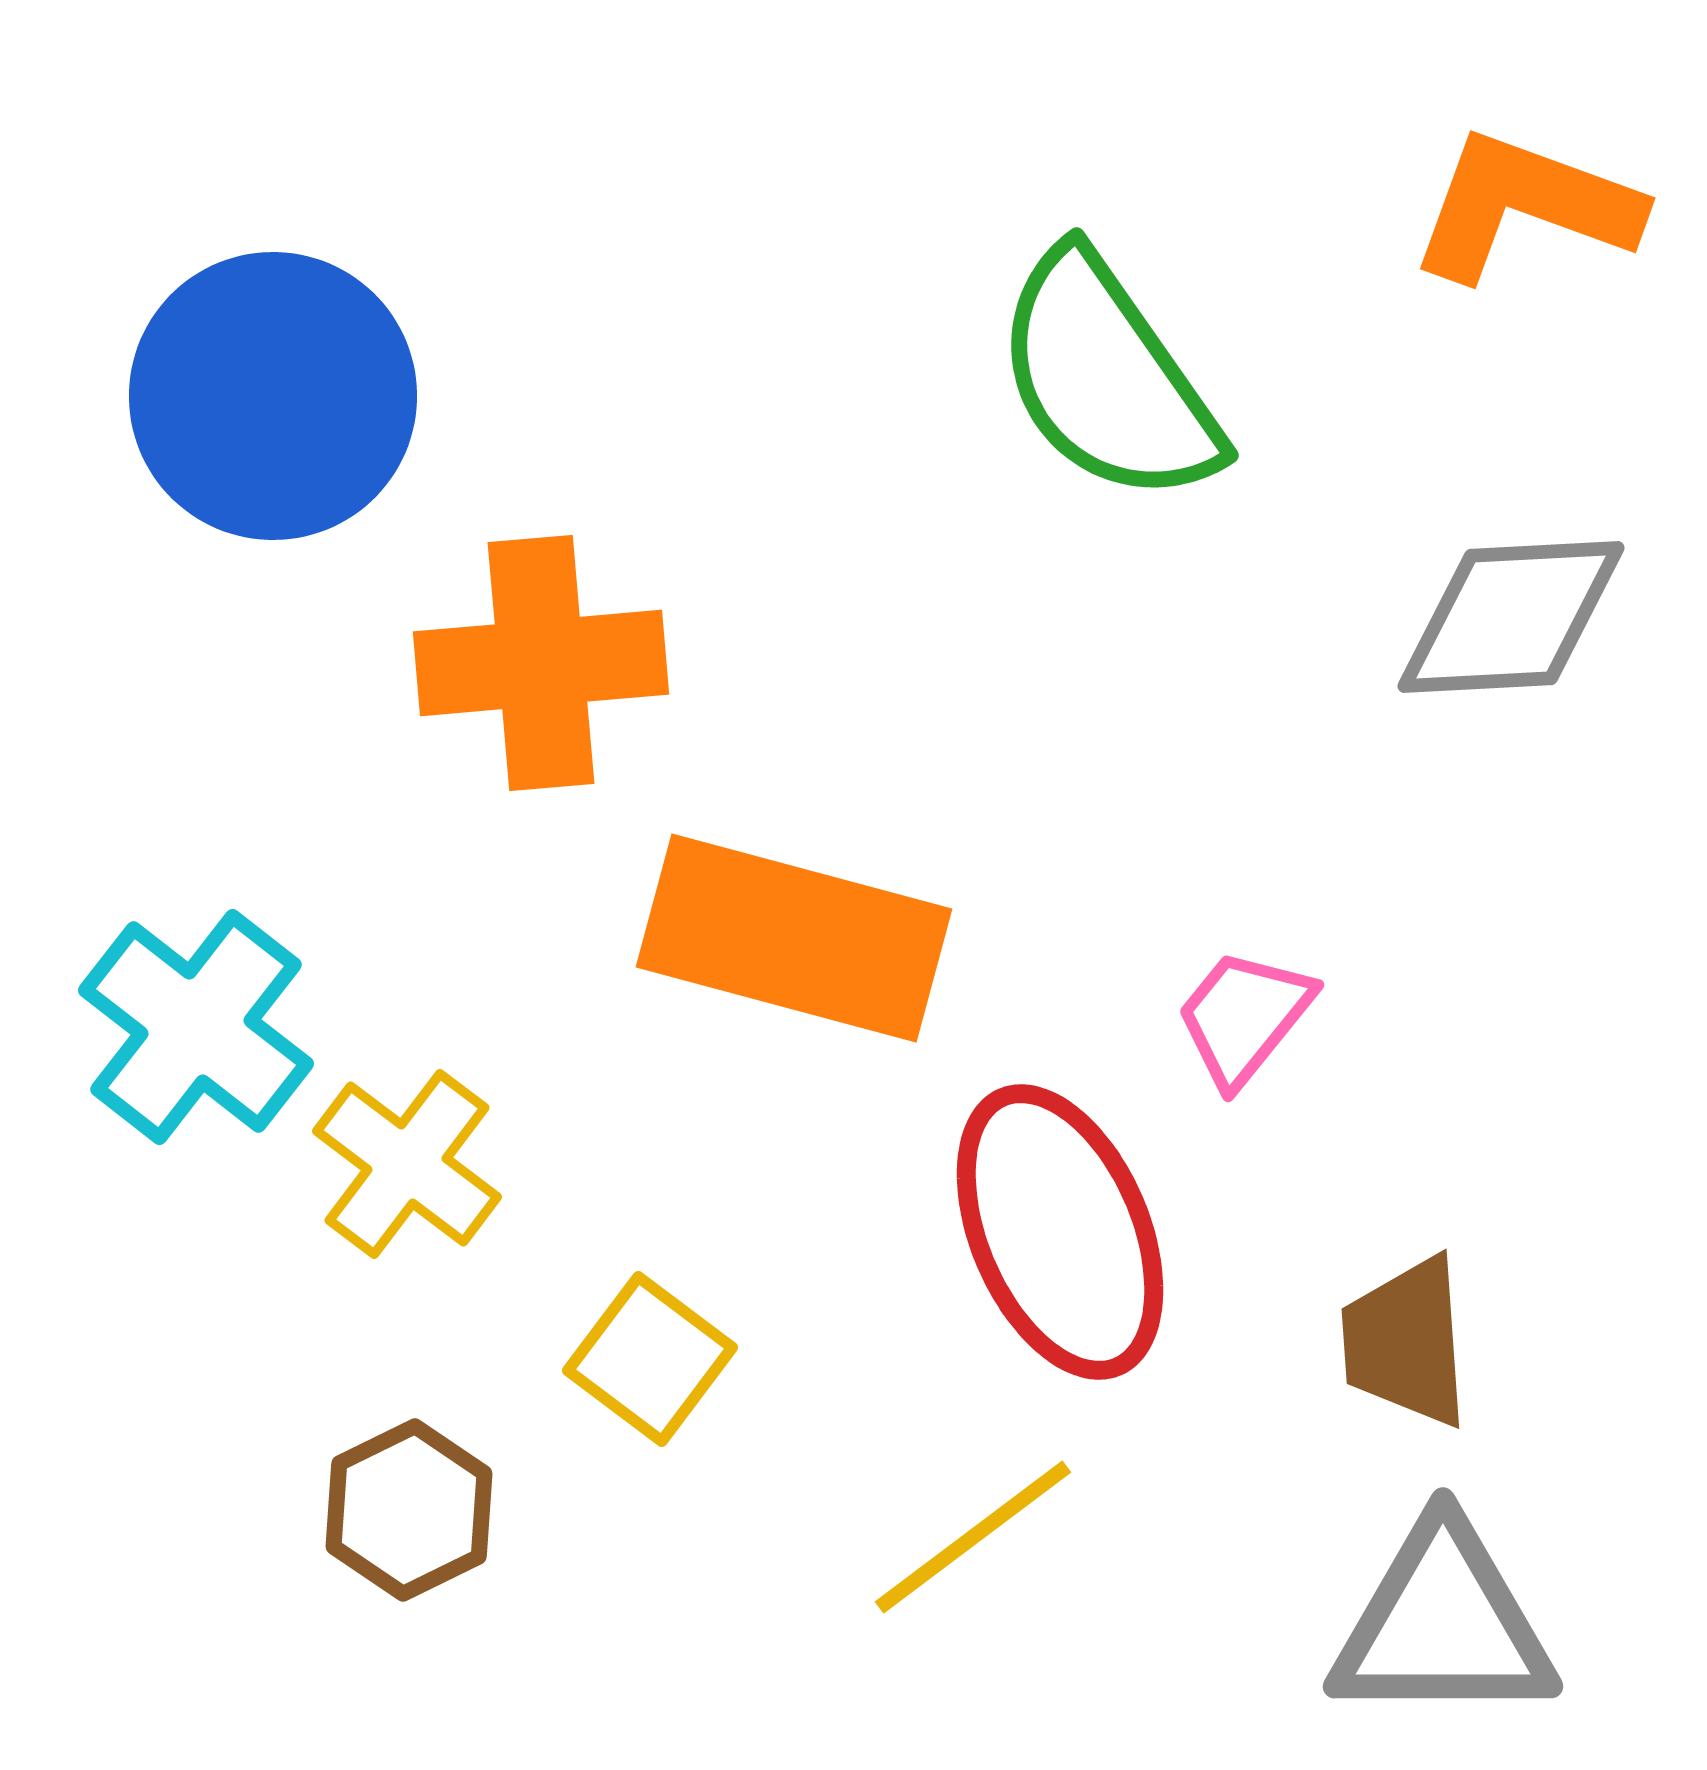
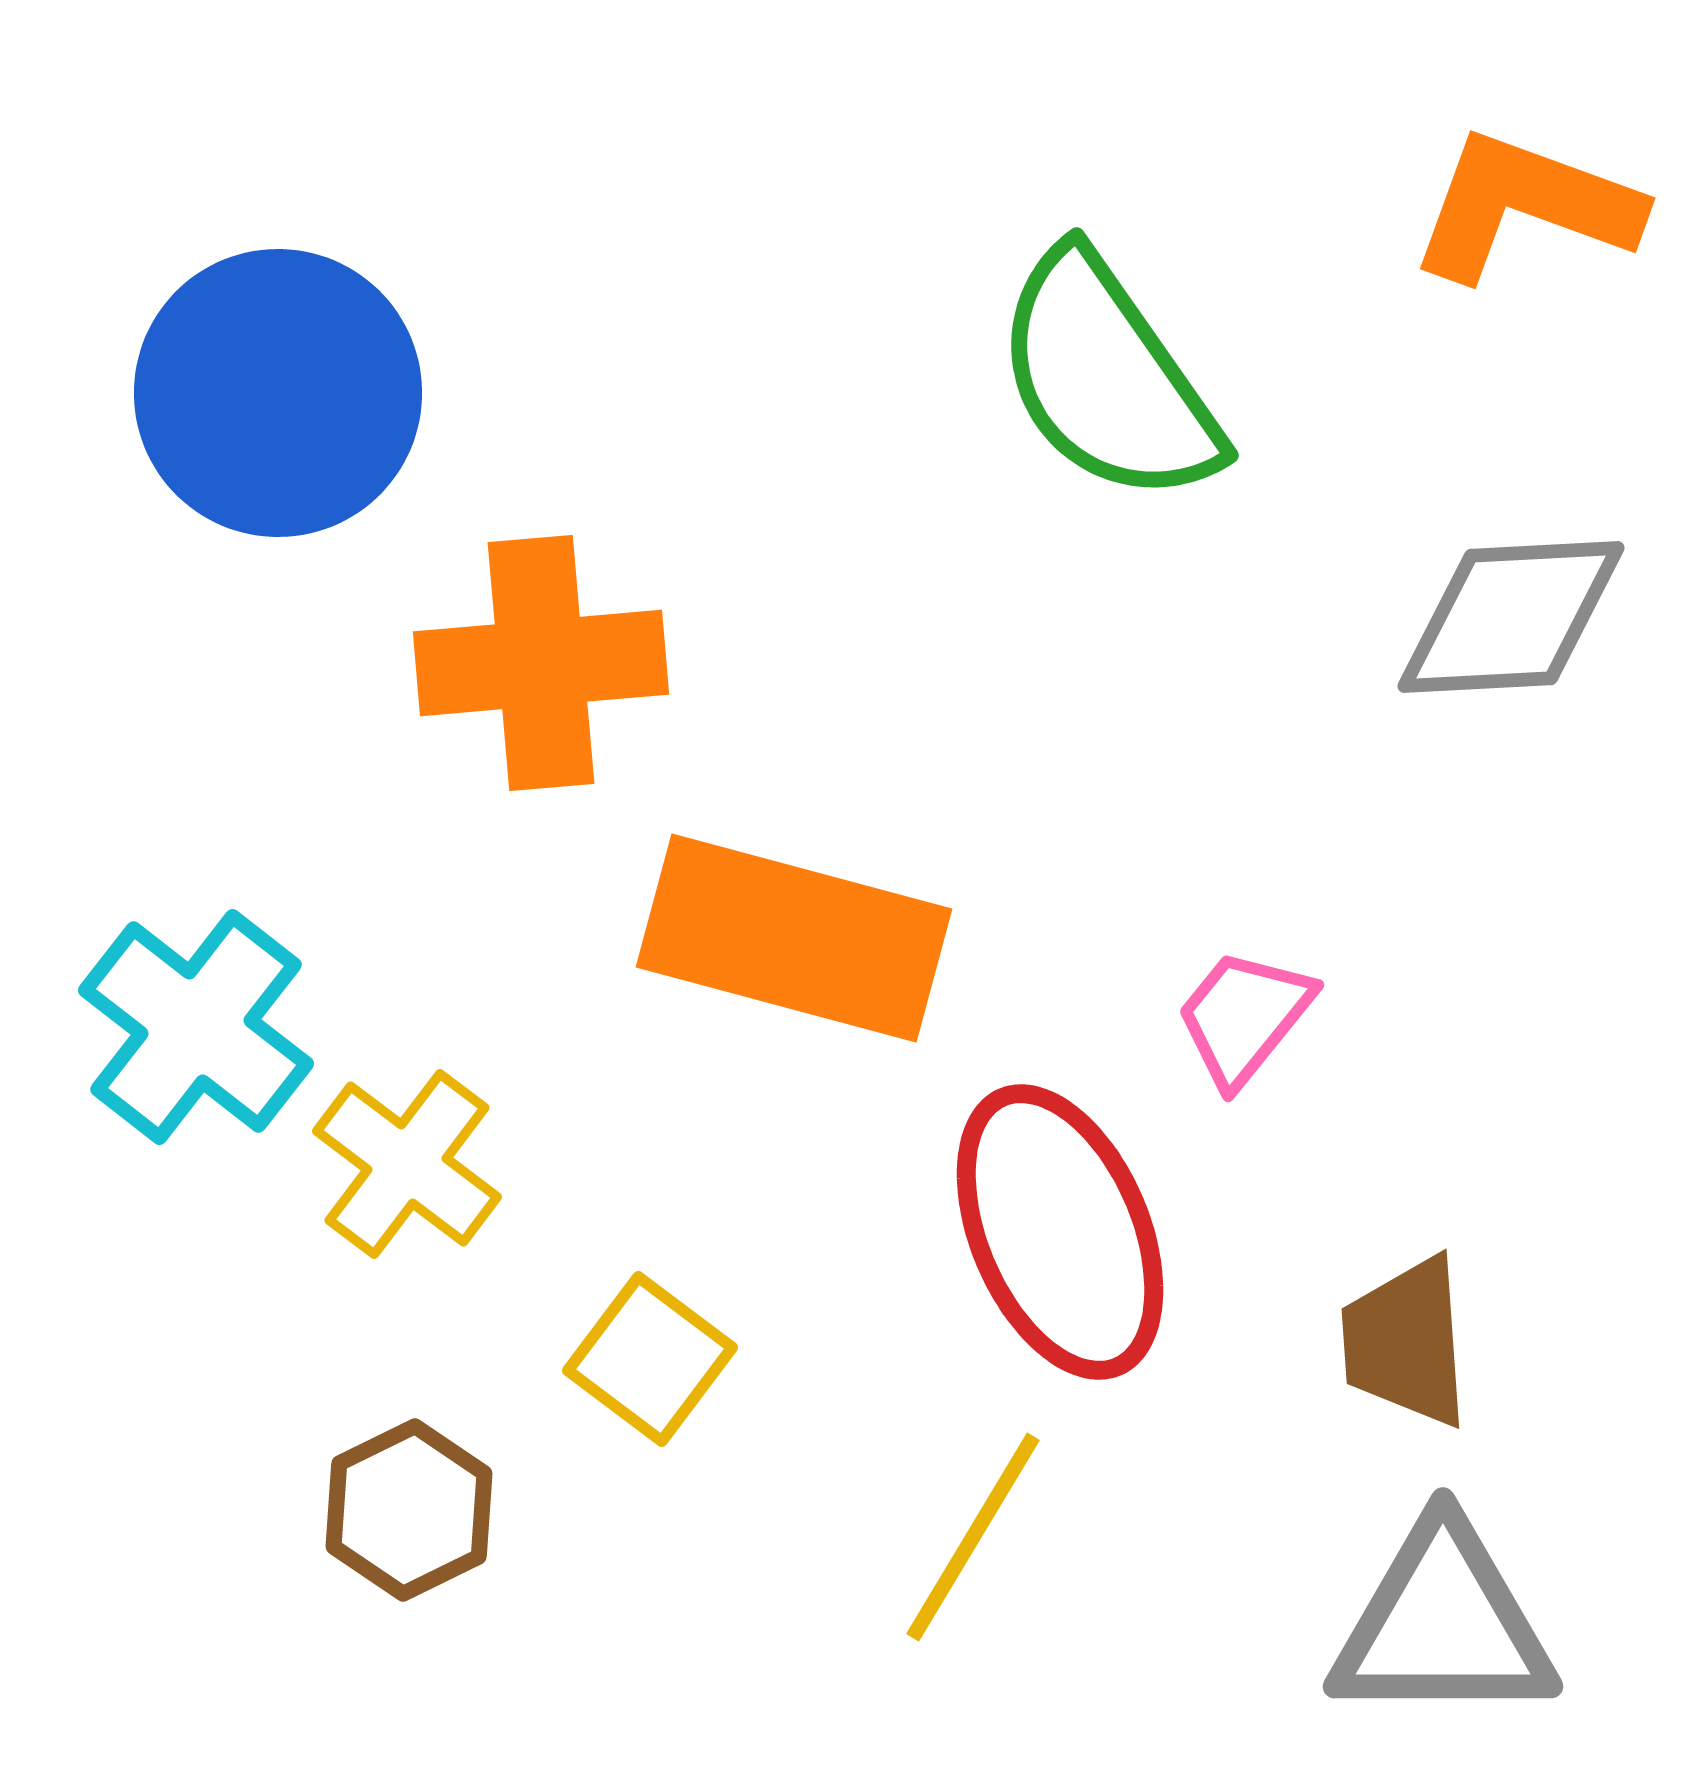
blue circle: moved 5 px right, 3 px up
yellow line: rotated 22 degrees counterclockwise
